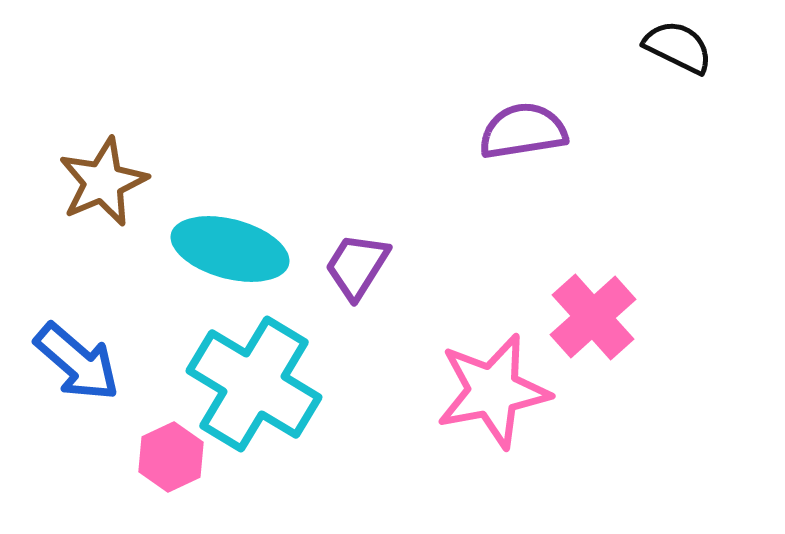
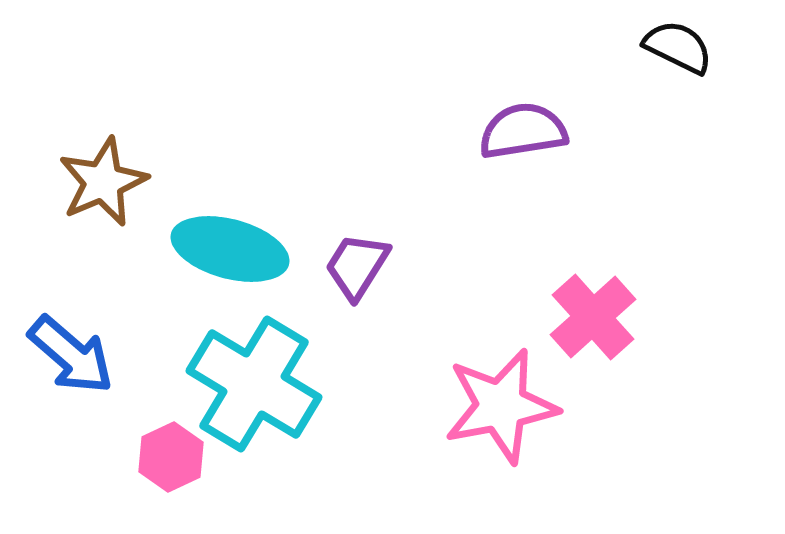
blue arrow: moved 6 px left, 7 px up
pink star: moved 8 px right, 15 px down
